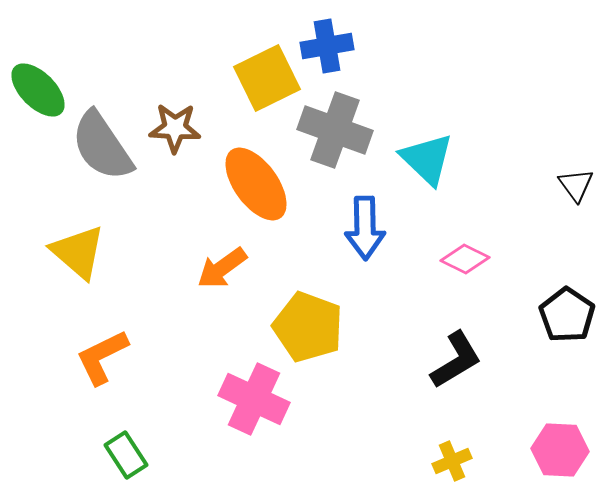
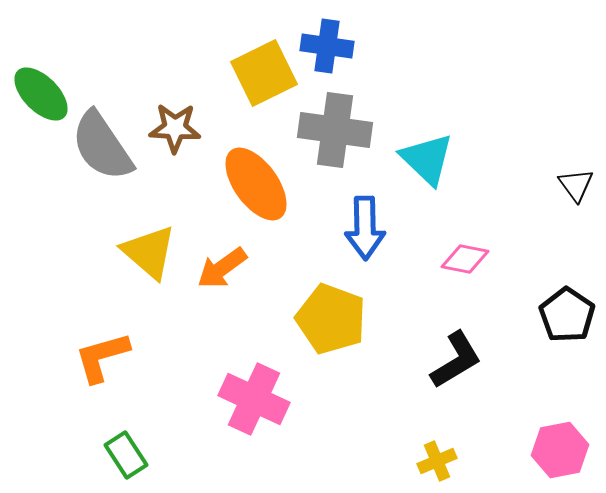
blue cross: rotated 18 degrees clockwise
yellow square: moved 3 px left, 5 px up
green ellipse: moved 3 px right, 4 px down
gray cross: rotated 12 degrees counterclockwise
yellow triangle: moved 71 px right
pink diamond: rotated 15 degrees counterclockwise
yellow pentagon: moved 23 px right, 8 px up
orange L-shape: rotated 10 degrees clockwise
pink hexagon: rotated 14 degrees counterclockwise
yellow cross: moved 15 px left
